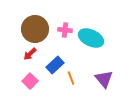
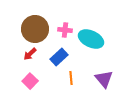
cyan ellipse: moved 1 px down
blue rectangle: moved 4 px right, 8 px up
orange line: rotated 16 degrees clockwise
